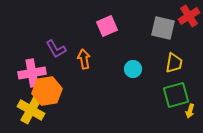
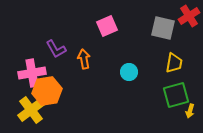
cyan circle: moved 4 px left, 3 px down
yellow cross: rotated 24 degrees clockwise
